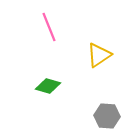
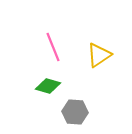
pink line: moved 4 px right, 20 px down
gray hexagon: moved 32 px left, 4 px up
